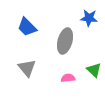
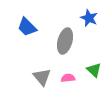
blue star: rotated 18 degrees clockwise
gray triangle: moved 15 px right, 9 px down
